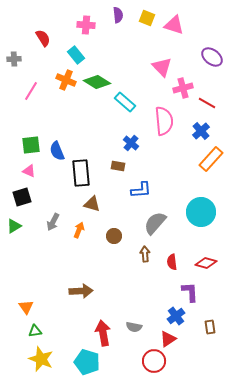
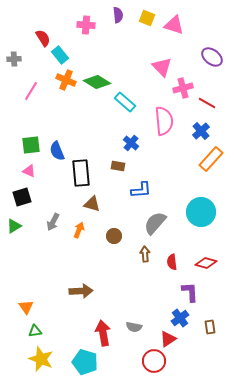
cyan rectangle at (76, 55): moved 16 px left
blue cross at (176, 316): moved 4 px right, 2 px down
cyan pentagon at (87, 362): moved 2 px left
